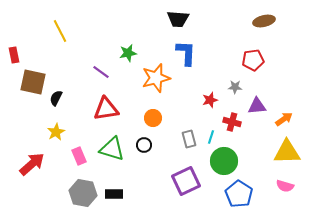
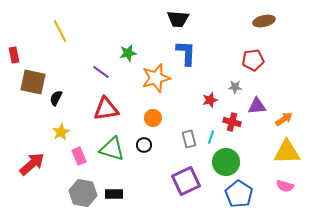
yellow star: moved 5 px right
green circle: moved 2 px right, 1 px down
